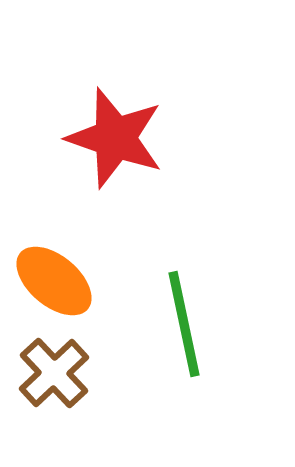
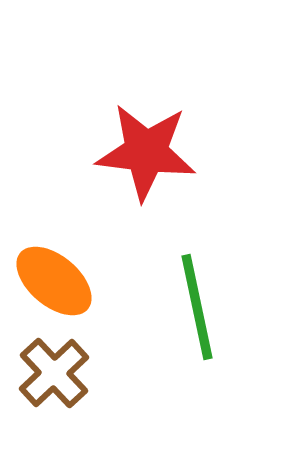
red star: moved 31 px right, 14 px down; rotated 12 degrees counterclockwise
green line: moved 13 px right, 17 px up
